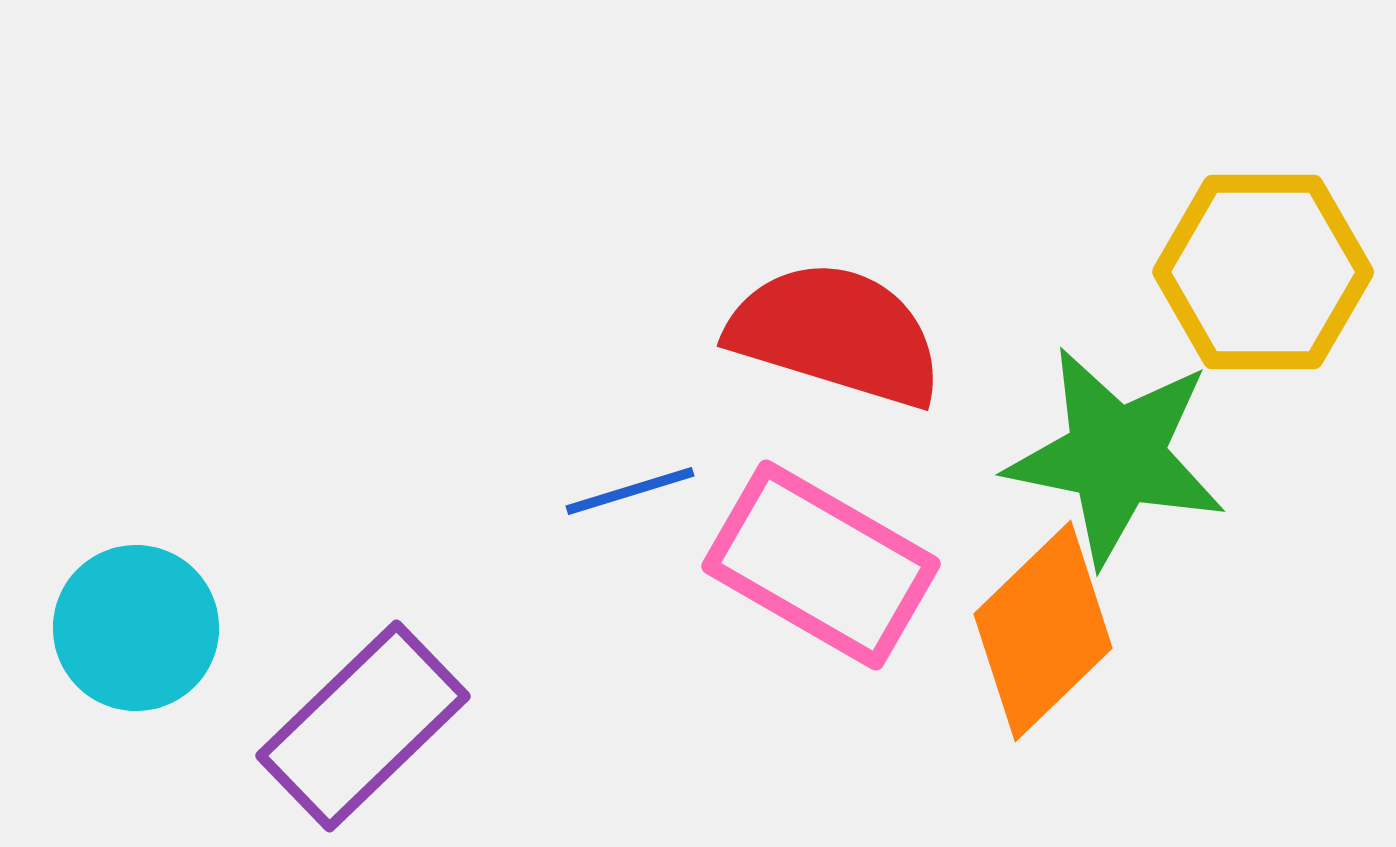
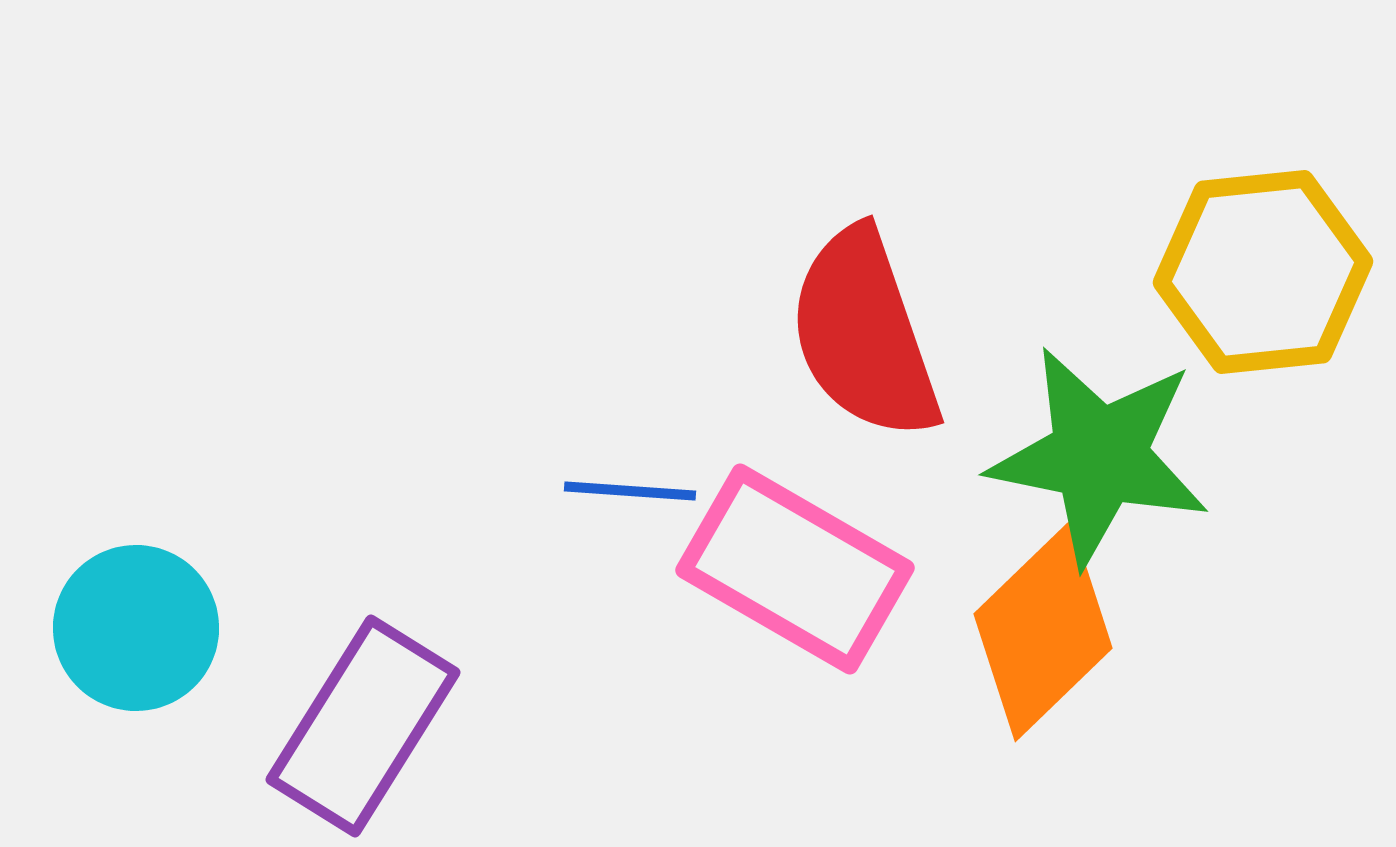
yellow hexagon: rotated 6 degrees counterclockwise
red semicircle: moved 28 px right; rotated 126 degrees counterclockwise
green star: moved 17 px left
blue line: rotated 21 degrees clockwise
pink rectangle: moved 26 px left, 4 px down
purple rectangle: rotated 14 degrees counterclockwise
